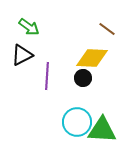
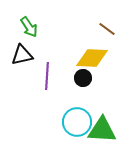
green arrow: rotated 20 degrees clockwise
black triangle: rotated 15 degrees clockwise
